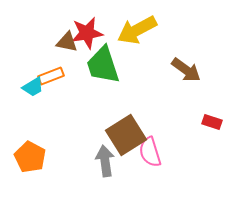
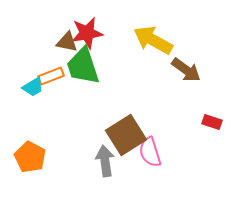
yellow arrow: moved 16 px right, 10 px down; rotated 57 degrees clockwise
green trapezoid: moved 20 px left, 1 px down
